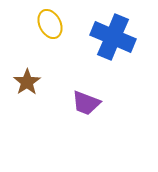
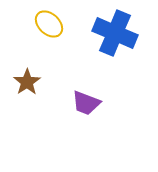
yellow ellipse: moved 1 px left; rotated 20 degrees counterclockwise
blue cross: moved 2 px right, 4 px up
